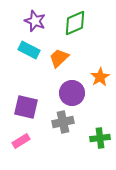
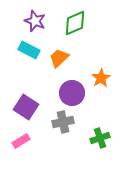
orange star: moved 1 px right, 1 px down
purple square: rotated 20 degrees clockwise
green cross: rotated 12 degrees counterclockwise
